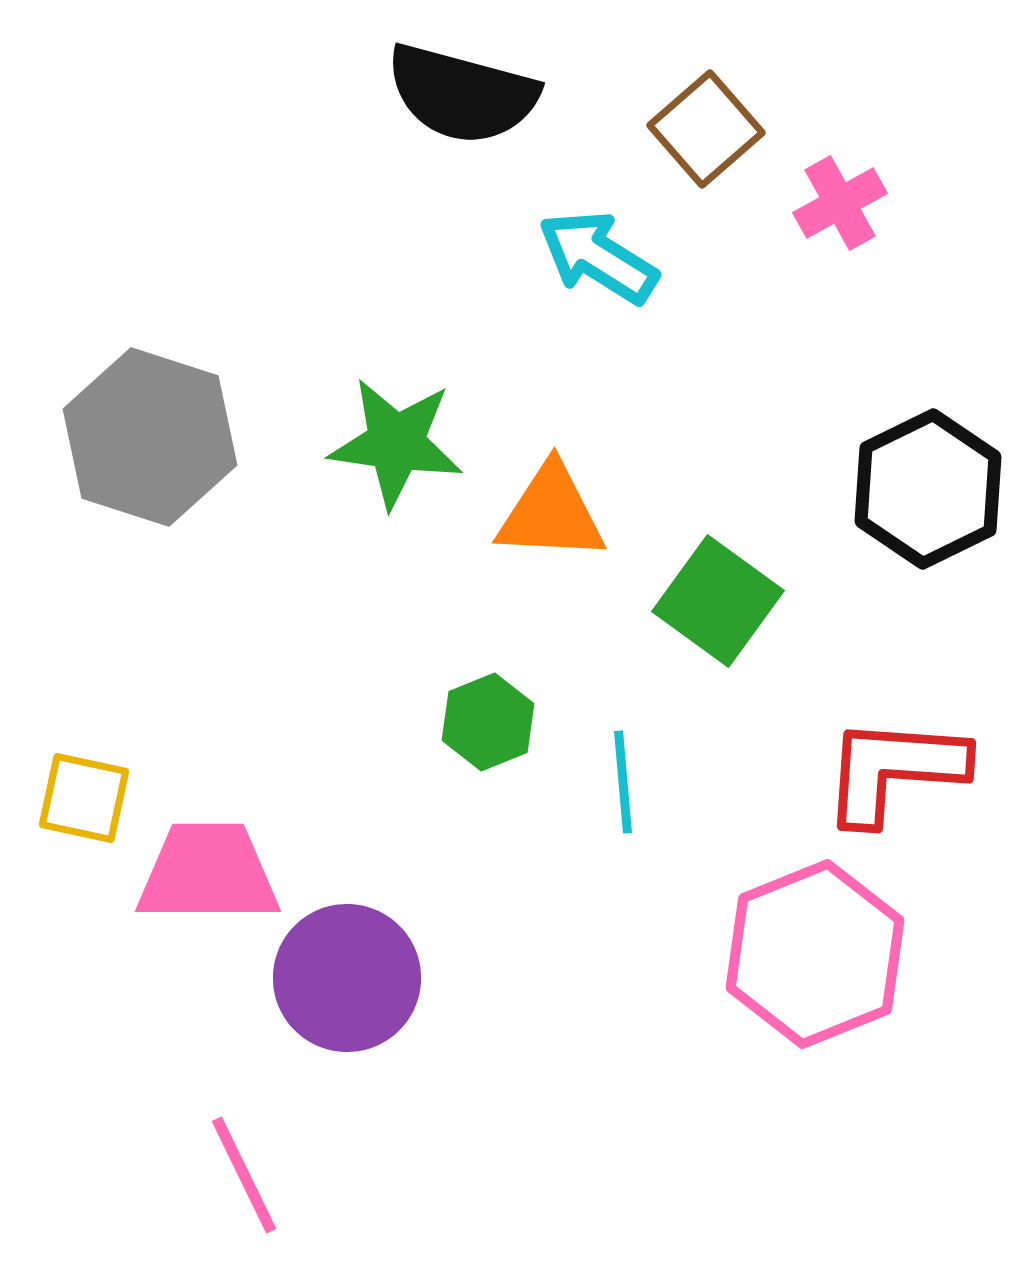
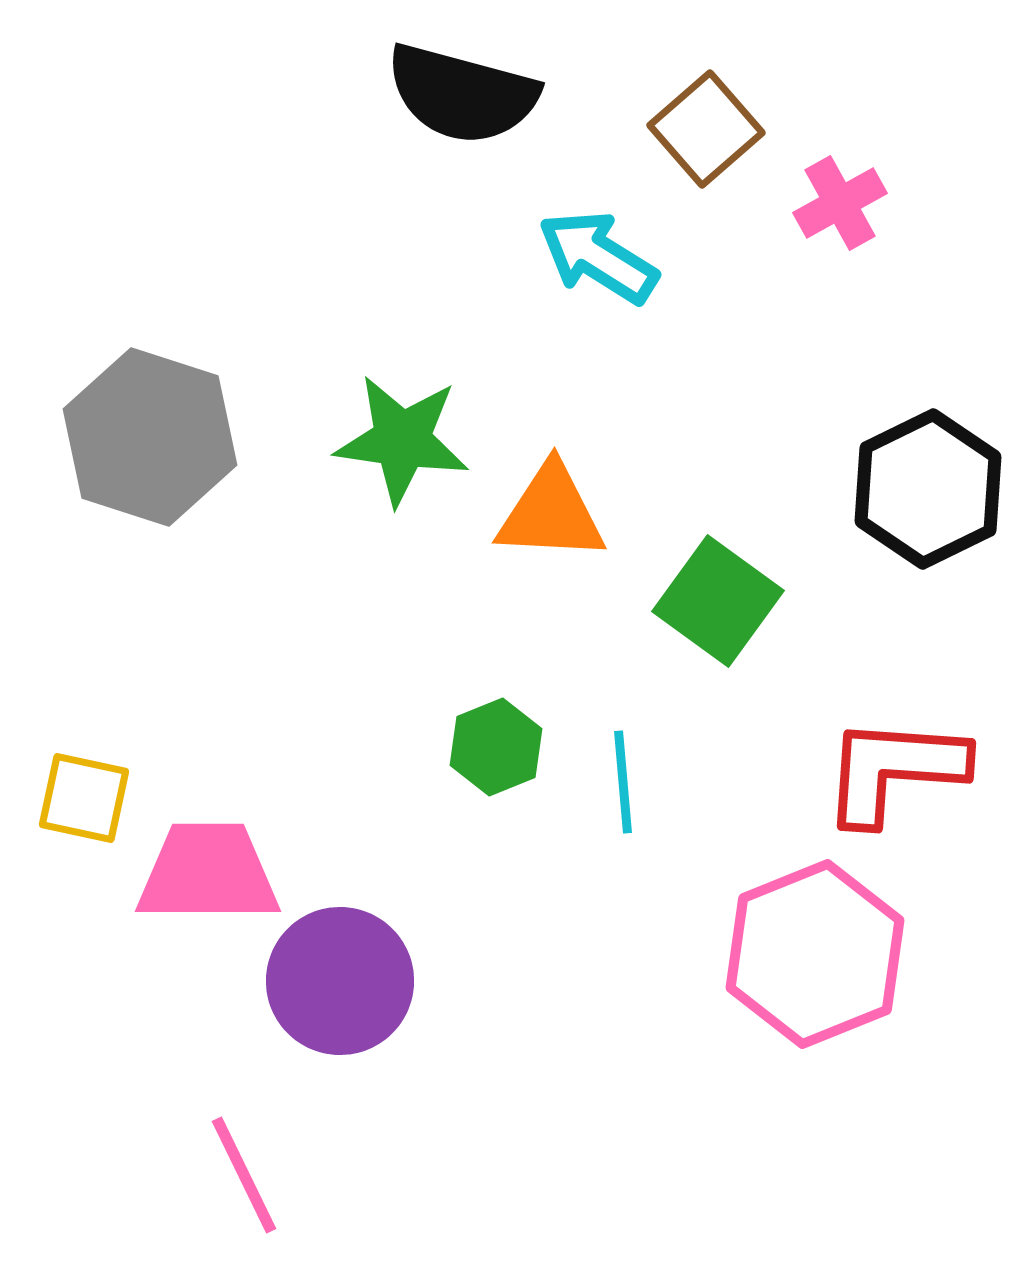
green star: moved 6 px right, 3 px up
green hexagon: moved 8 px right, 25 px down
purple circle: moved 7 px left, 3 px down
